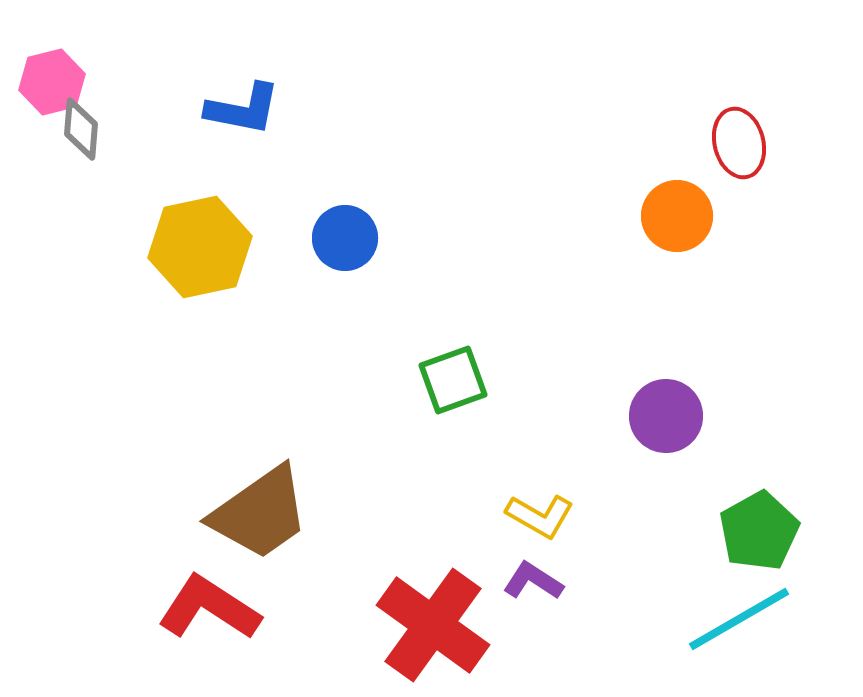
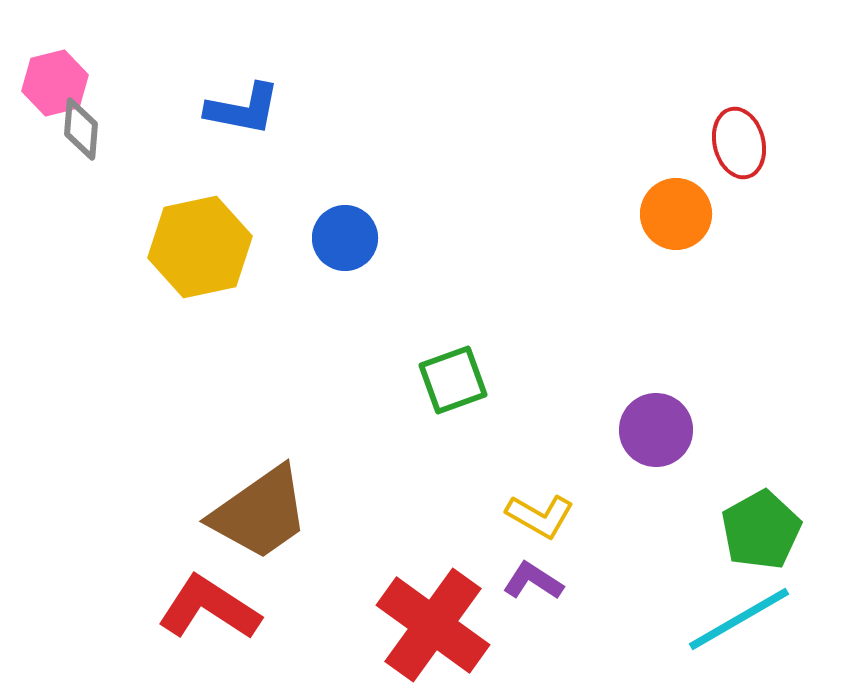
pink hexagon: moved 3 px right, 1 px down
orange circle: moved 1 px left, 2 px up
purple circle: moved 10 px left, 14 px down
green pentagon: moved 2 px right, 1 px up
